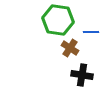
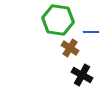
black cross: rotated 20 degrees clockwise
